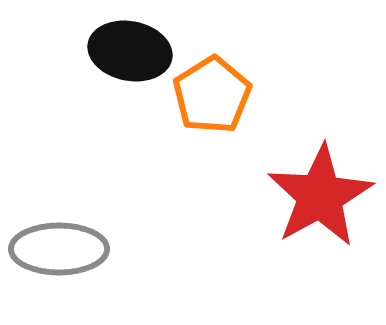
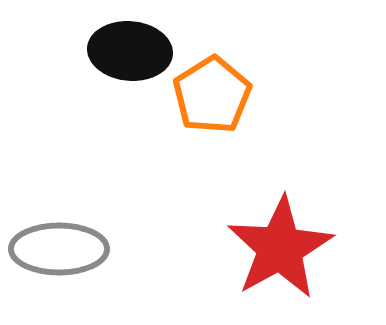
black ellipse: rotated 6 degrees counterclockwise
red star: moved 40 px left, 52 px down
